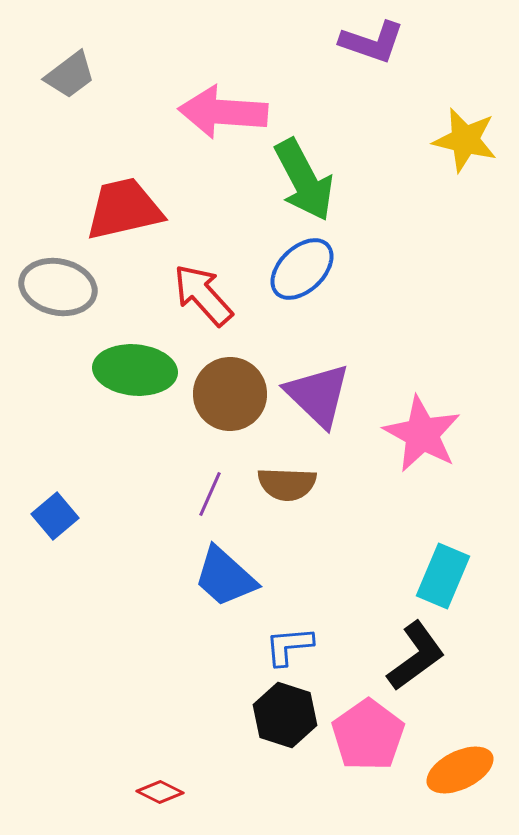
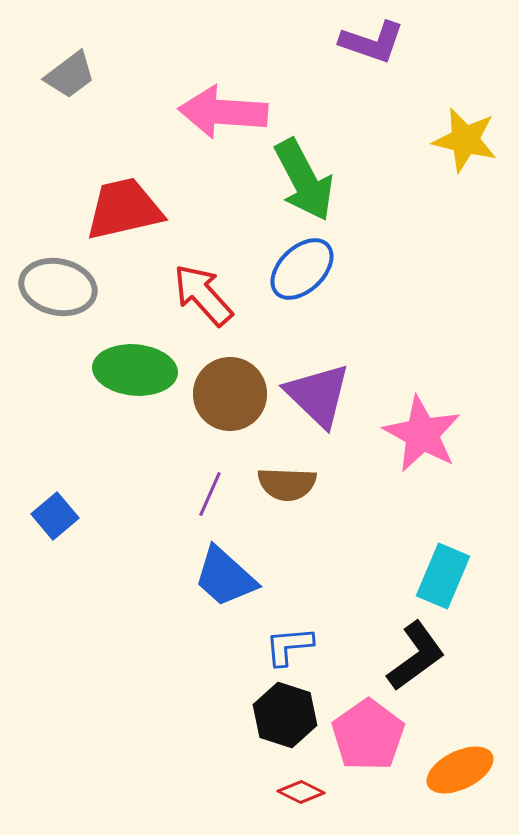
red diamond: moved 141 px right
